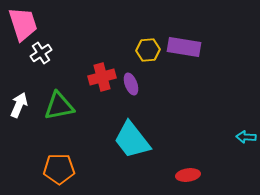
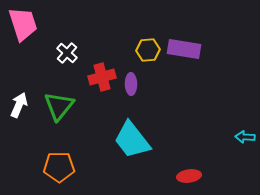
purple rectangle: moved 2 px down
white cross: moved 26 px right; rotated 15 degrees counterclockwise
purple ellipse: rotated 20 degrees clockwise
green triangle: rotated 40 degrees counterclockwise
cyan arrow: moved 1 px left
orange pentagon: moved 2 px up
red ellipse: moved 1 px right, 1 px down
